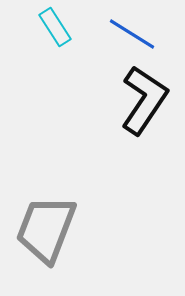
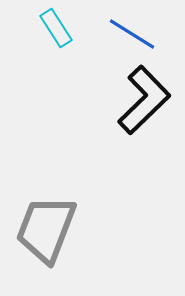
cyan rectangle: moved 1 px right, 1 px down
black L-shape: rotated 12 degrees clockwise
